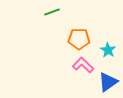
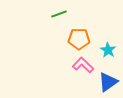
green line: moved 7 px right, 2 px down
